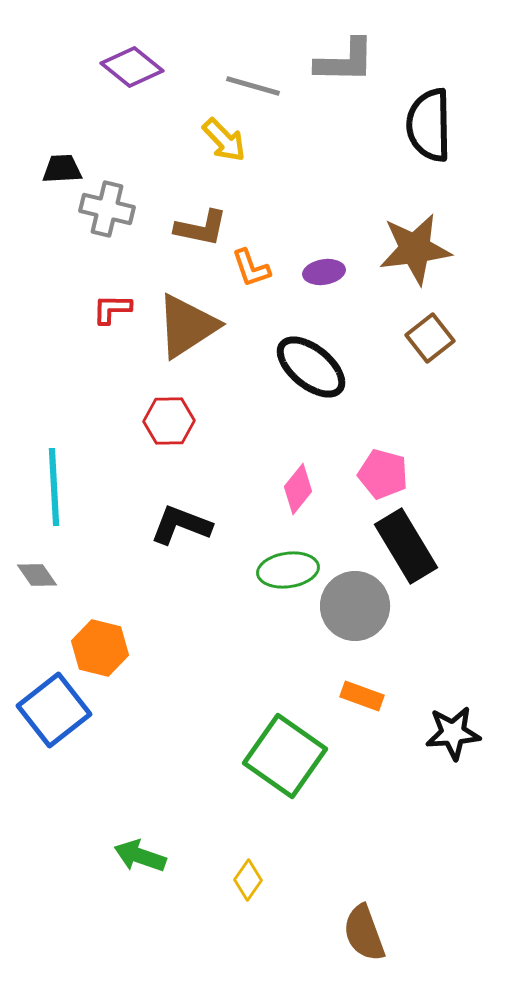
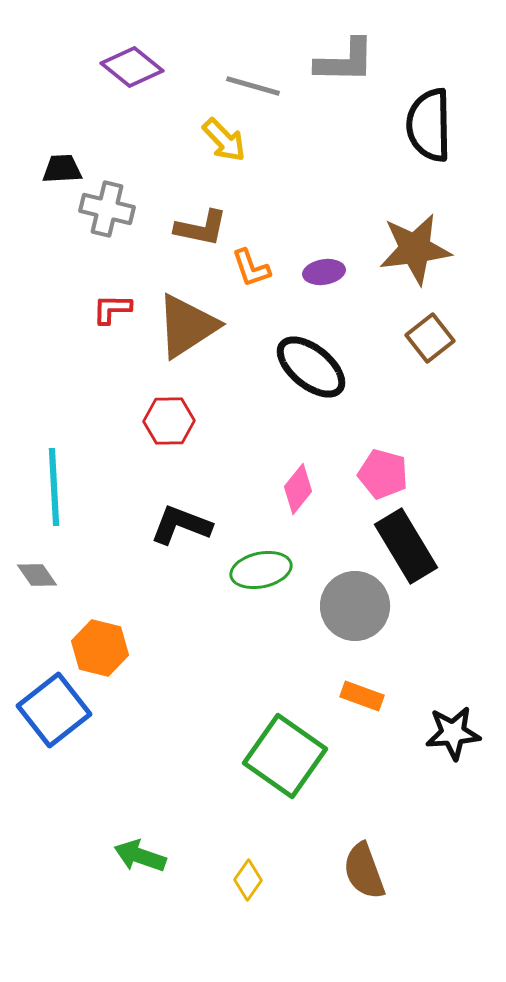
green ellipse: moved 27 px left; rotated 4 degrees counterclockwise
brown semicircle: moved 62 px up
